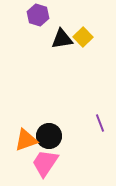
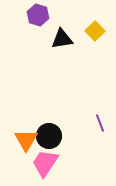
yellow square: moved 12 px right, 6 px up
orange triangle: rotated 40 degrees counterclockwise
